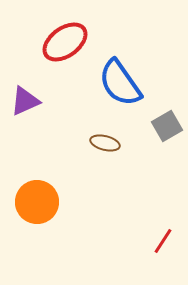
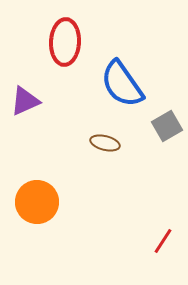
red ellipse: rotated 51 degrees counterclockwise
blue semicircle: moved 2 px right, 1 px down
